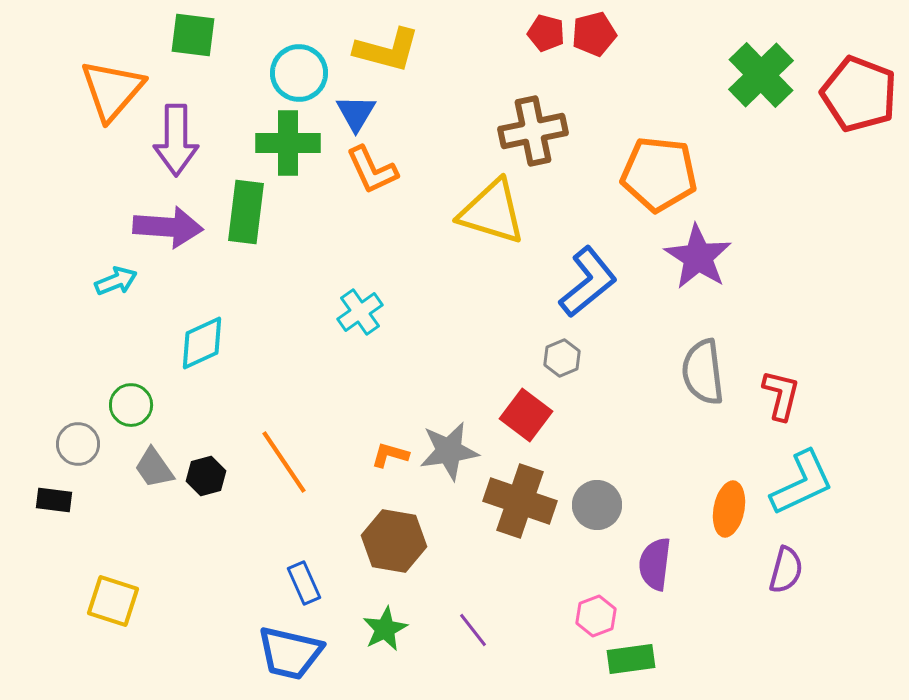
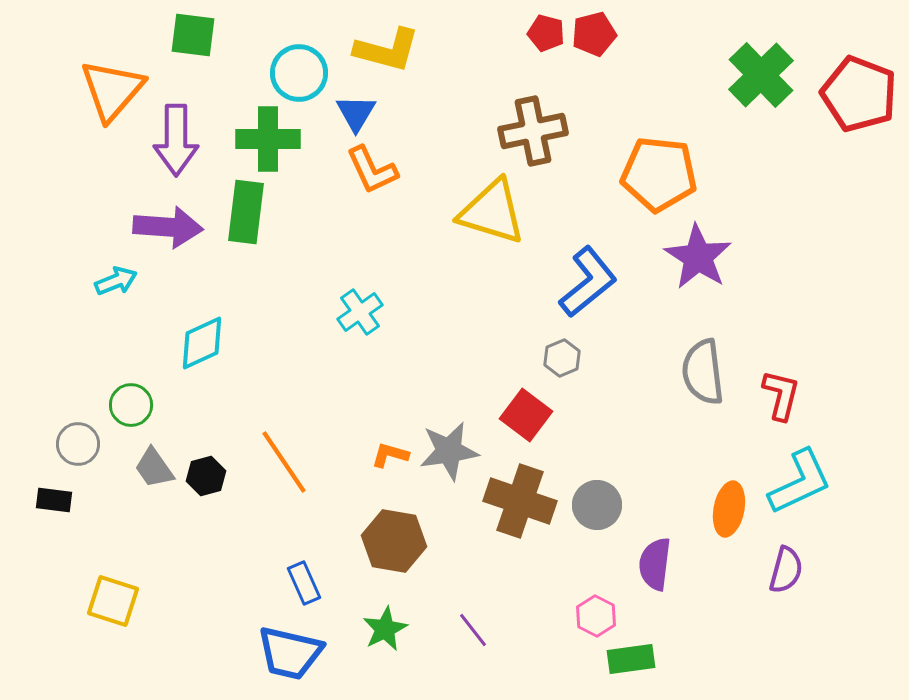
green cross at (288, 143): moved 20 px left, 4 px up
cyan L-shape at (802, 483): moved 2 px left, 1 px up
pink hexagon at (596, 616): rotated 12 degrees counterclockwise
